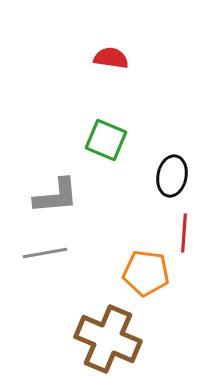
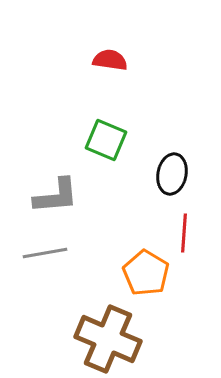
red semicircle: moved 1 px left, 2 px down
black ellipse: moved 2 px up
orange pentagon: rotated 24 degrees clockwise
